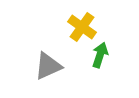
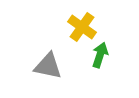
gray triangle: rotated 36 degrees clockwise
